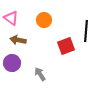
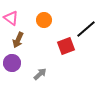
black line: moved 2 px up; rotated 45 degrees clockwise
brown arrow: rotated 77 degrees counterclockwise
gray arrow: rotated 80 degrees clockwise
